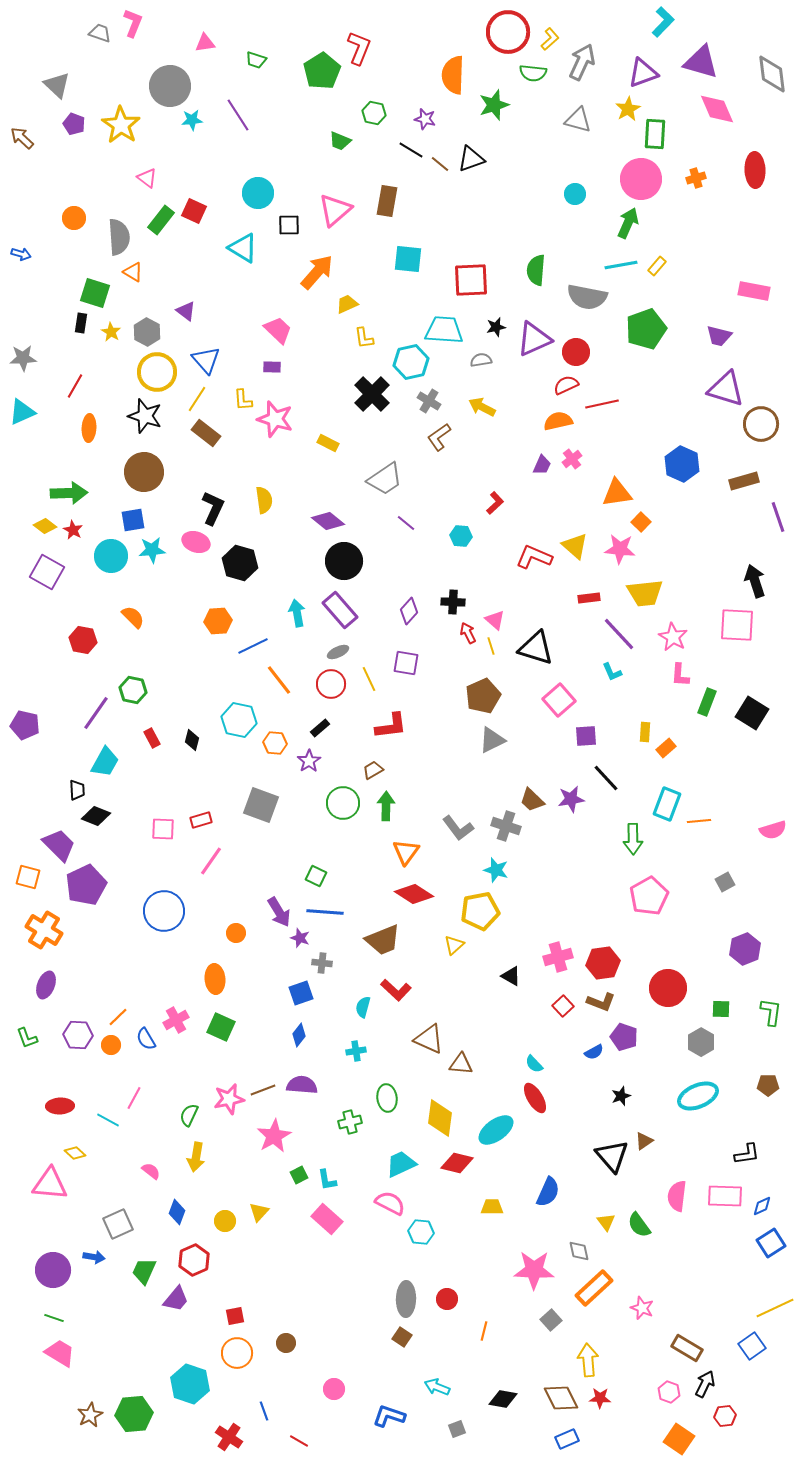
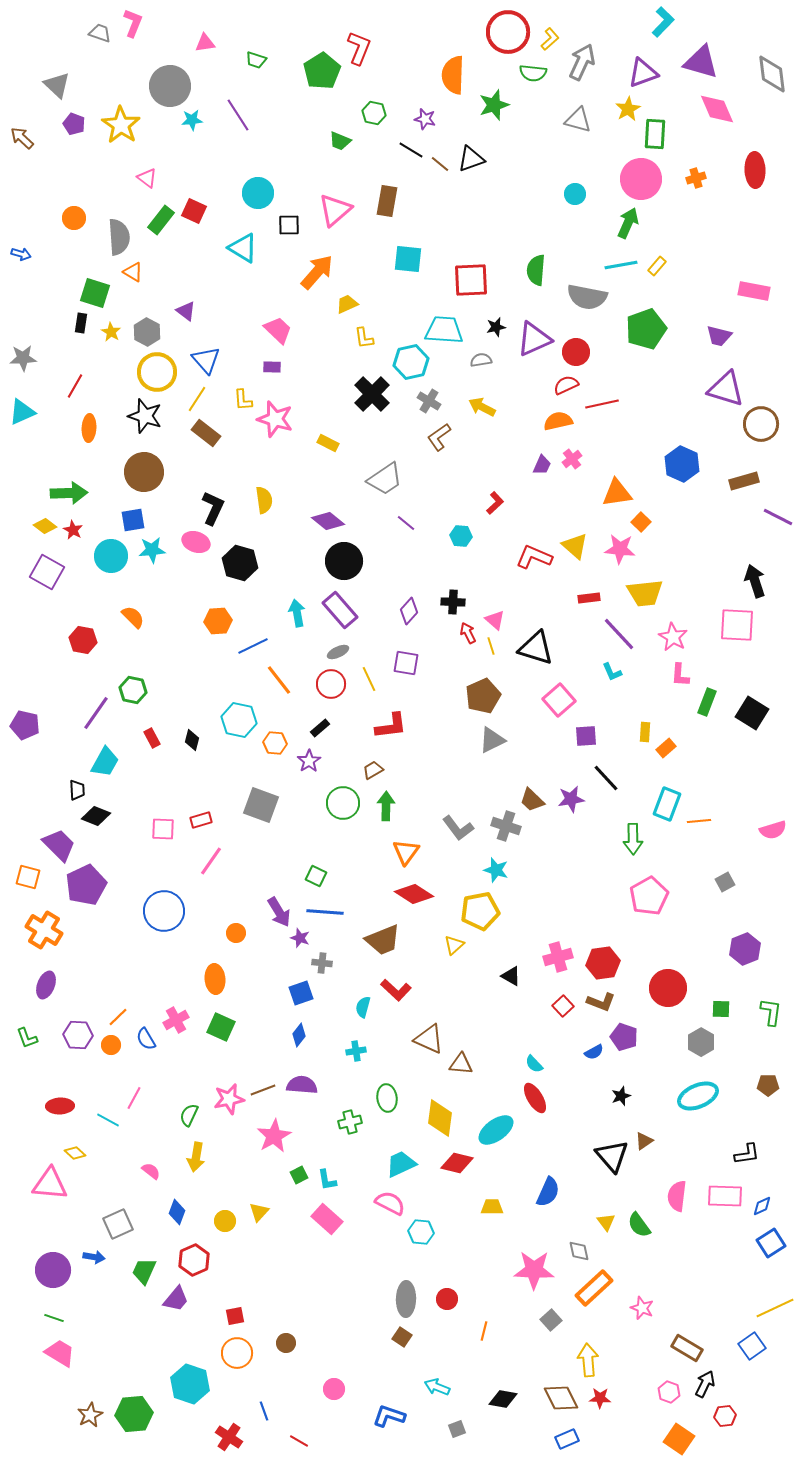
purple line at (778, 517): rotated 44 degrees counterclockwise
